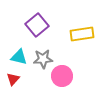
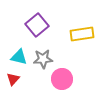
pink circle: moved 3 px down
